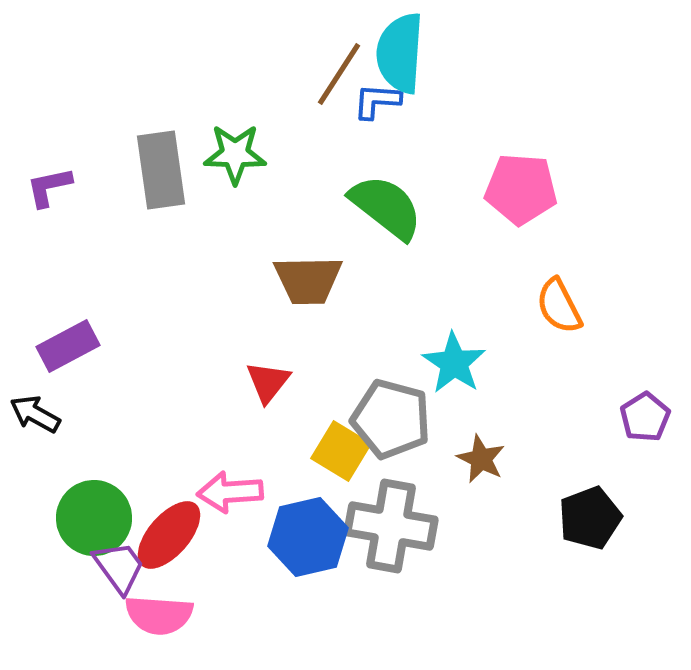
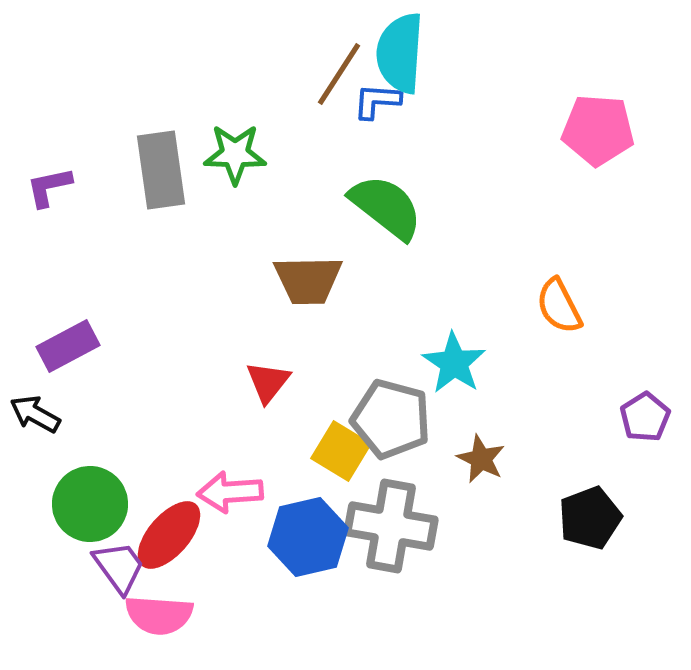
pink pentagon: moved 77 px right, 59 px up
green circle: moved 4 px left, 14 px up
